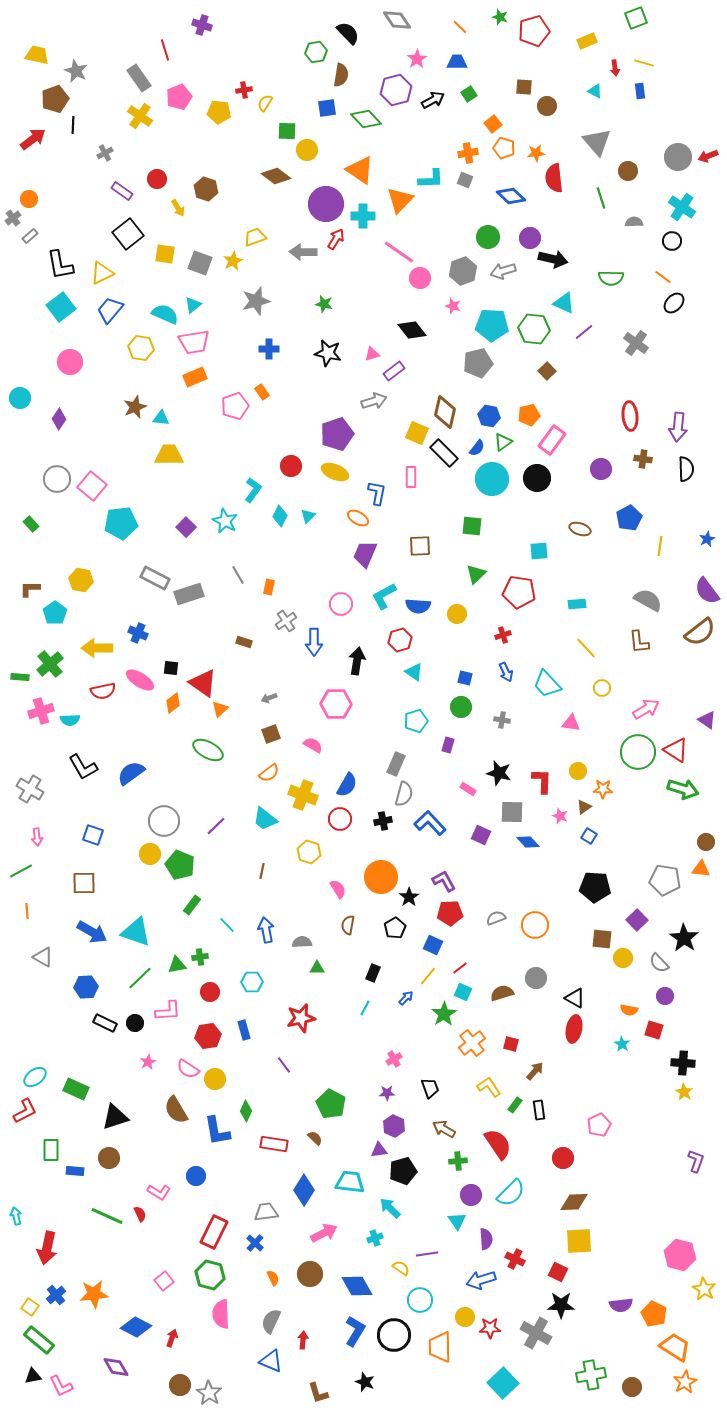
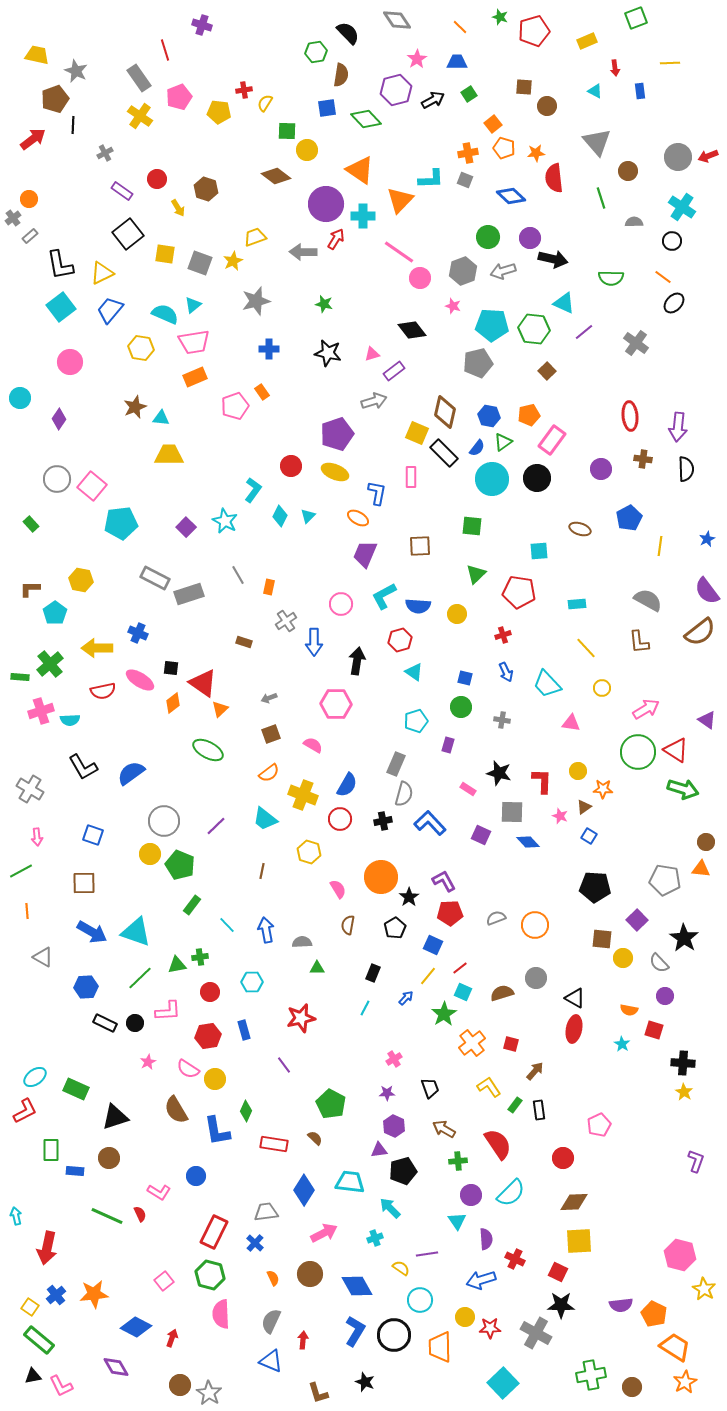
yellow line at (644, 63): moved 26 px right; rotated 18 degrees counterclockwise
